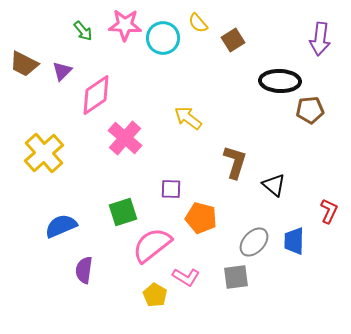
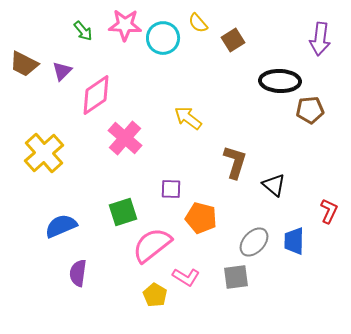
purple semicircle: moved 6 px left, 3 px down
